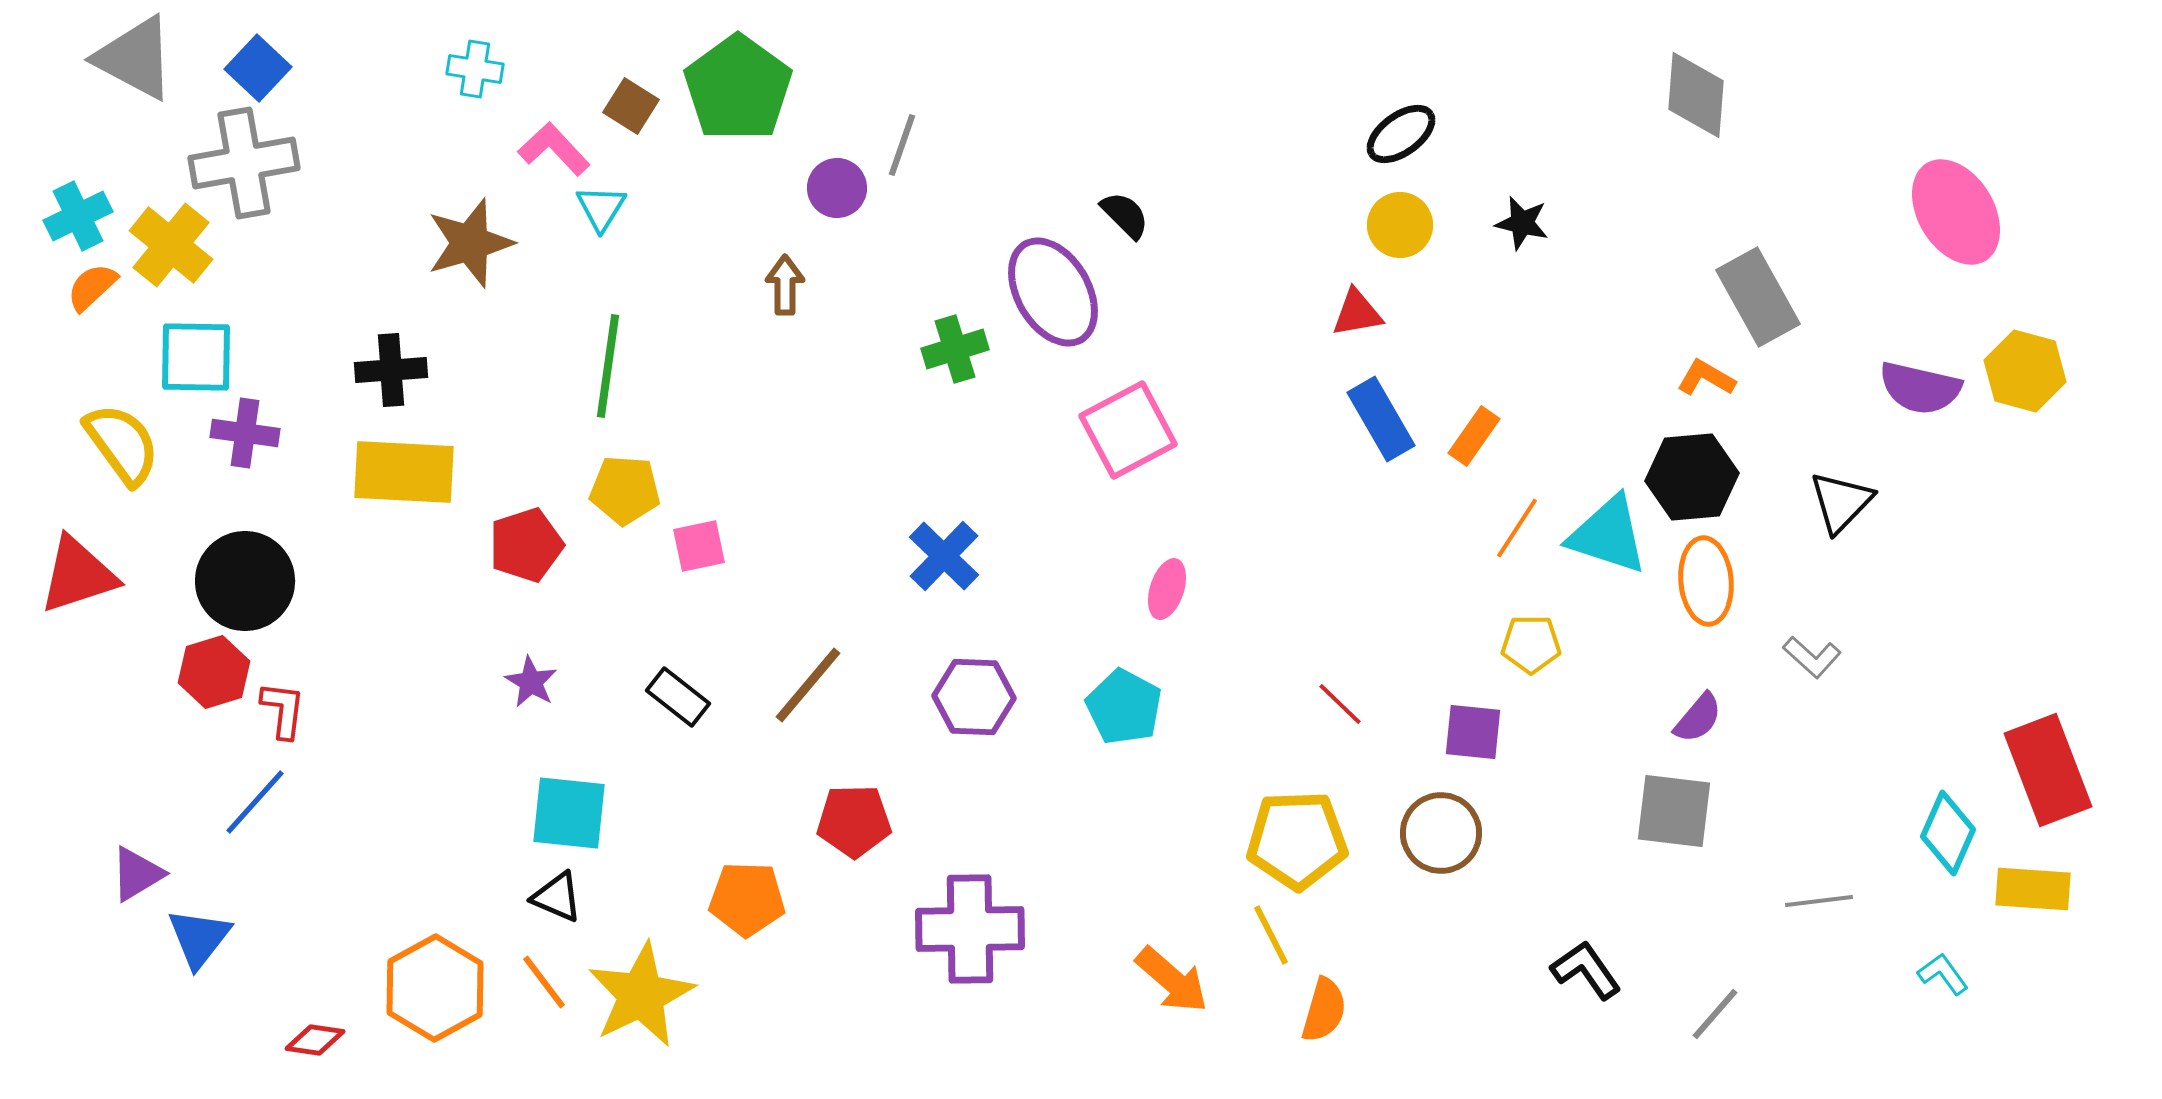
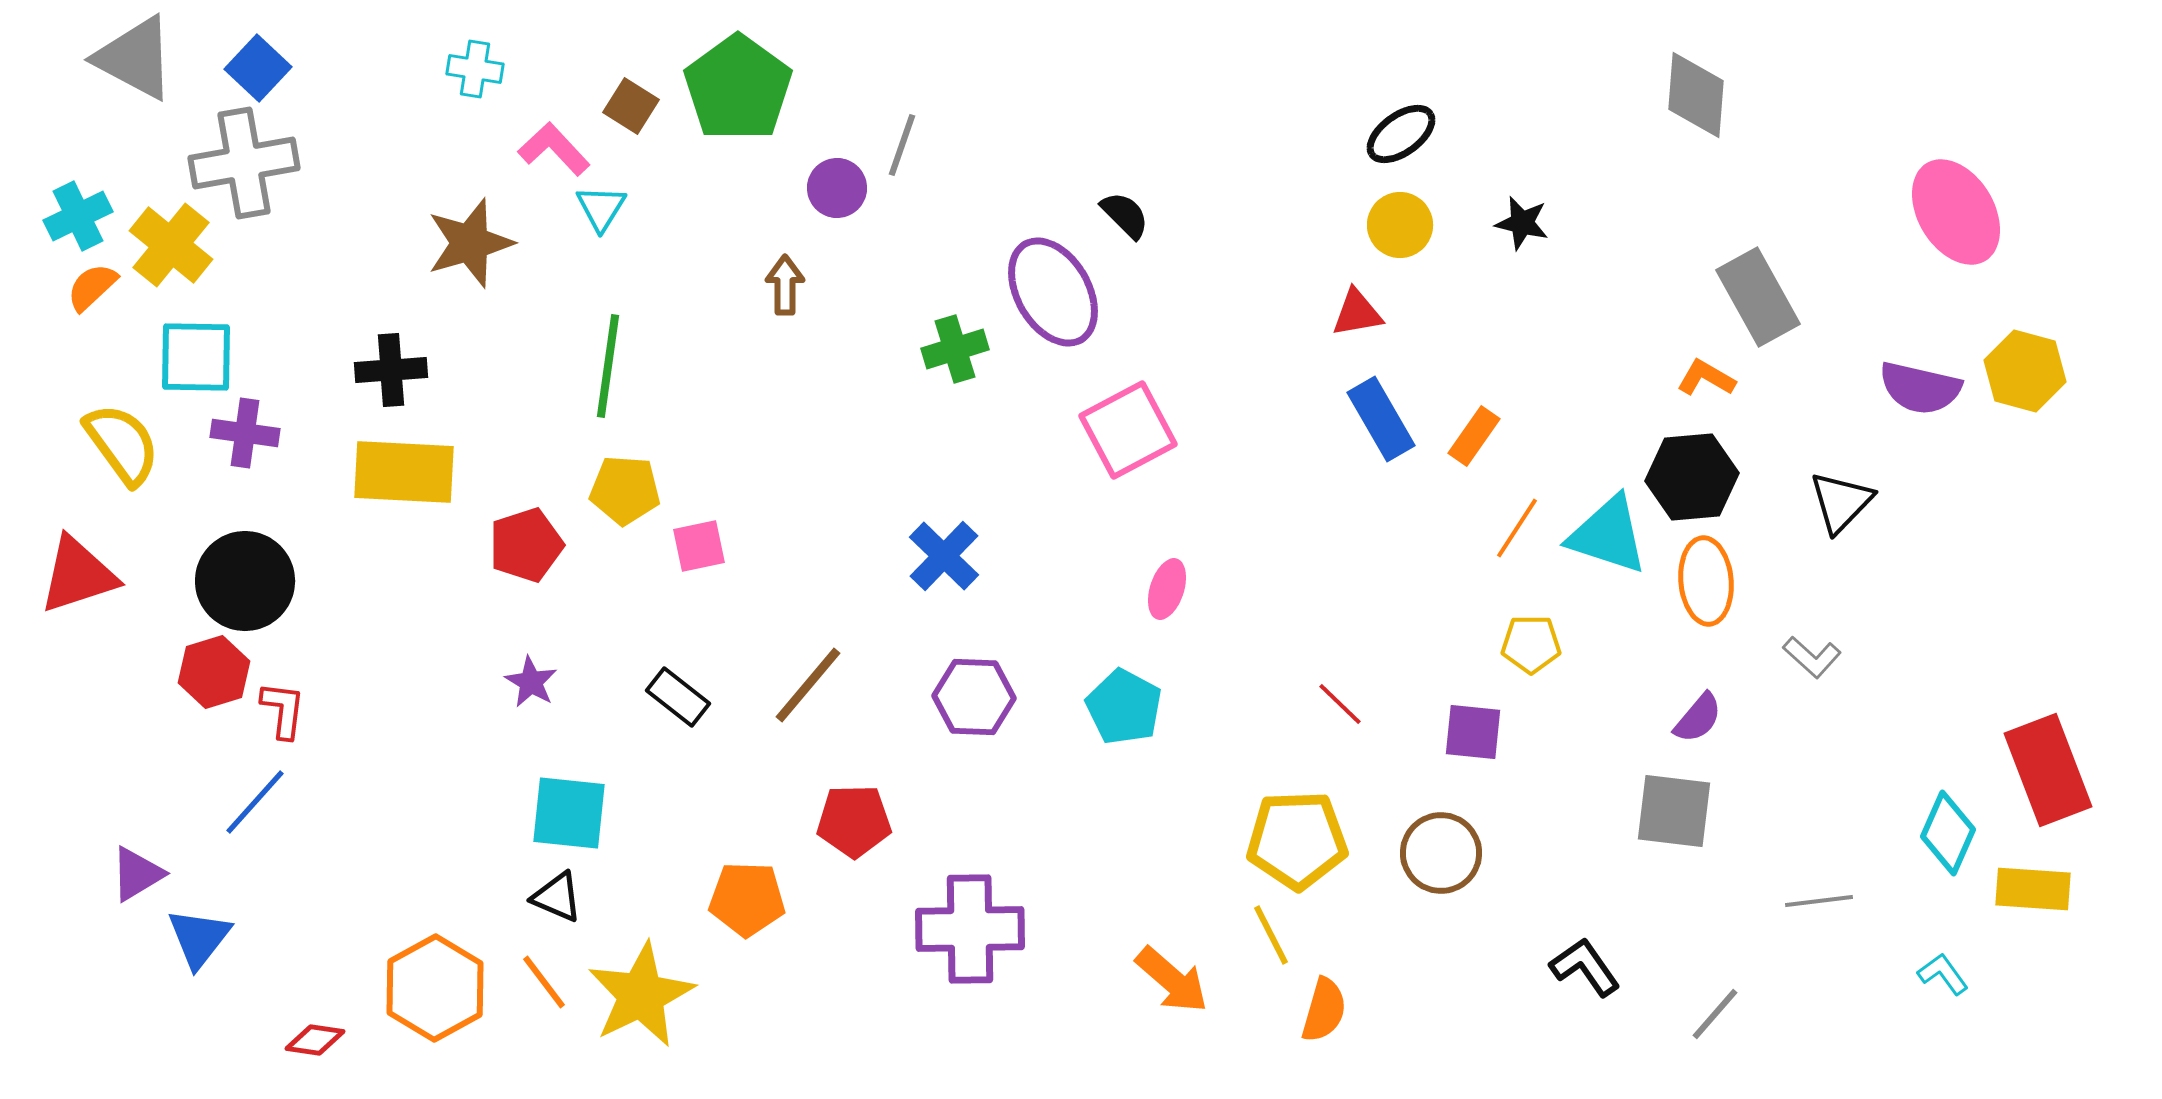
brown circle at (1441, 833): moved 20 px down
black L-shape at (1586, 970): moved 1 px left, 3 px up
